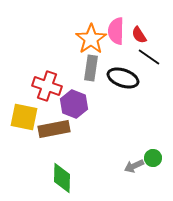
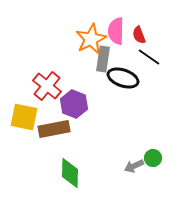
red semicircle: rotated 12 degrees clockwise
orange star: rotated 8 degrees clockwise
gray rectangle: moved 12 px right, 9 px up
red cross: rotated 20 degrees clockwise
green diamond: moved 8 px right, 5 px up
